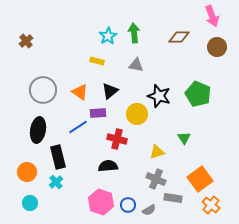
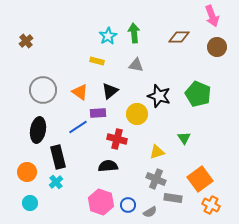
orange cross: rotated 12 degrees counterclockwise
gray semicircle: moved 1 px right, 2 px down
